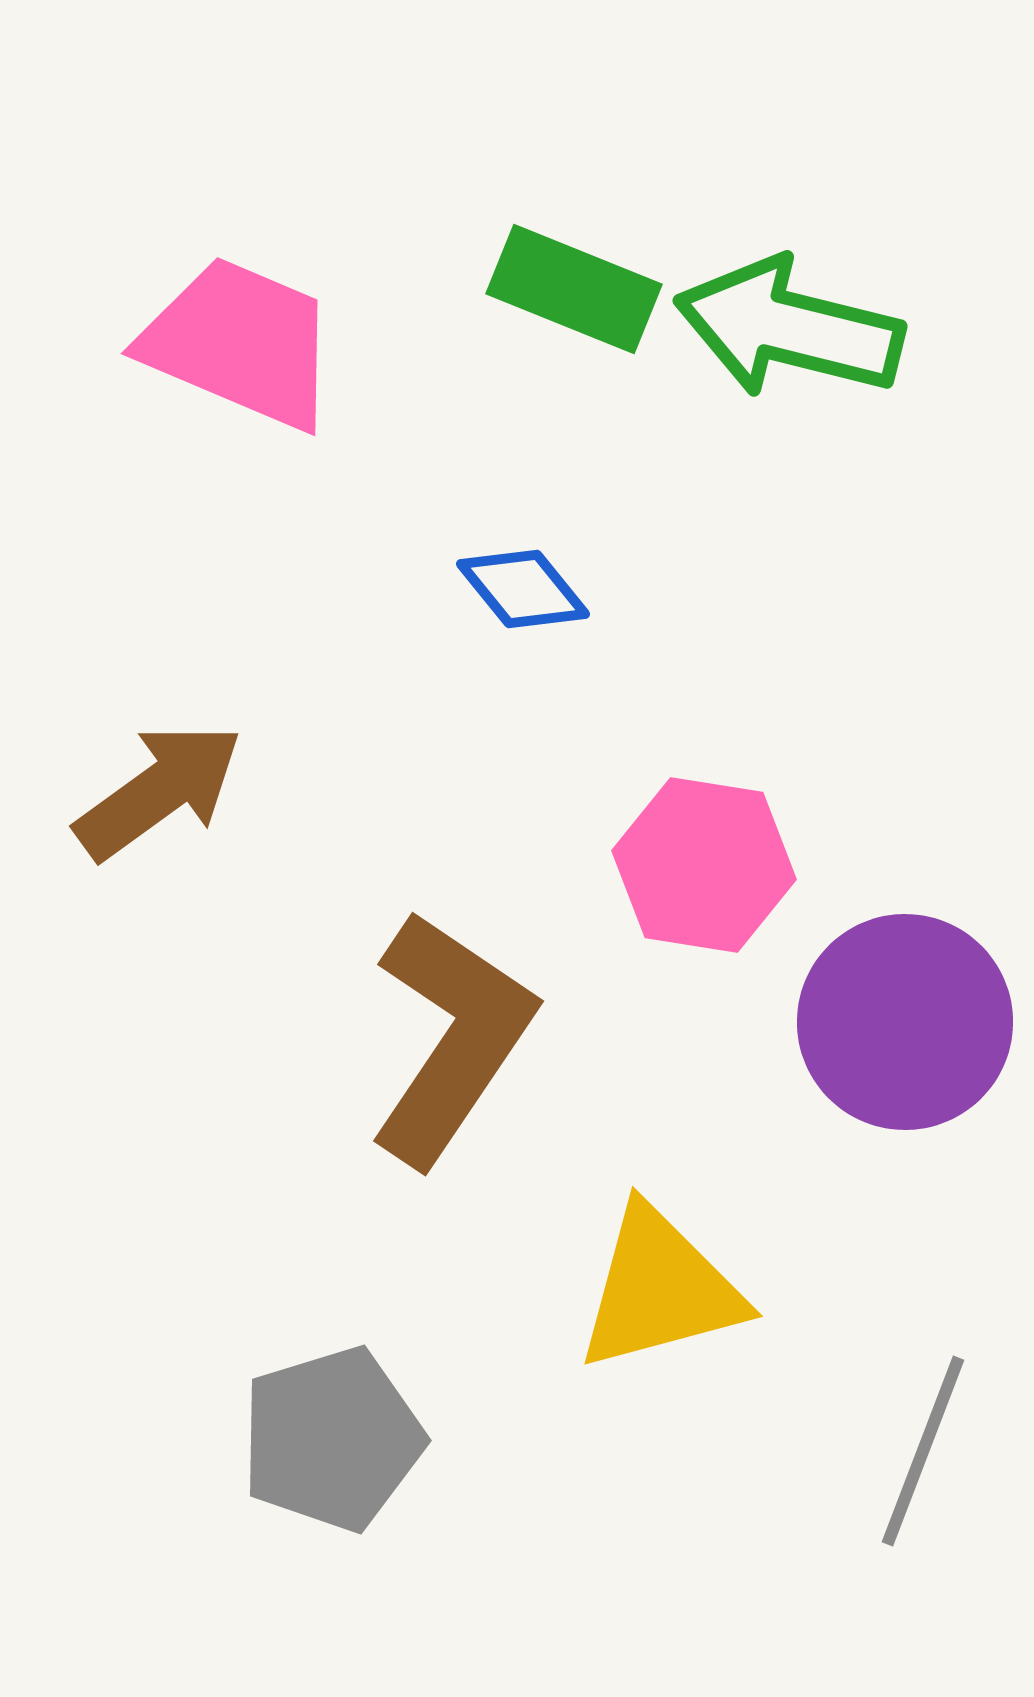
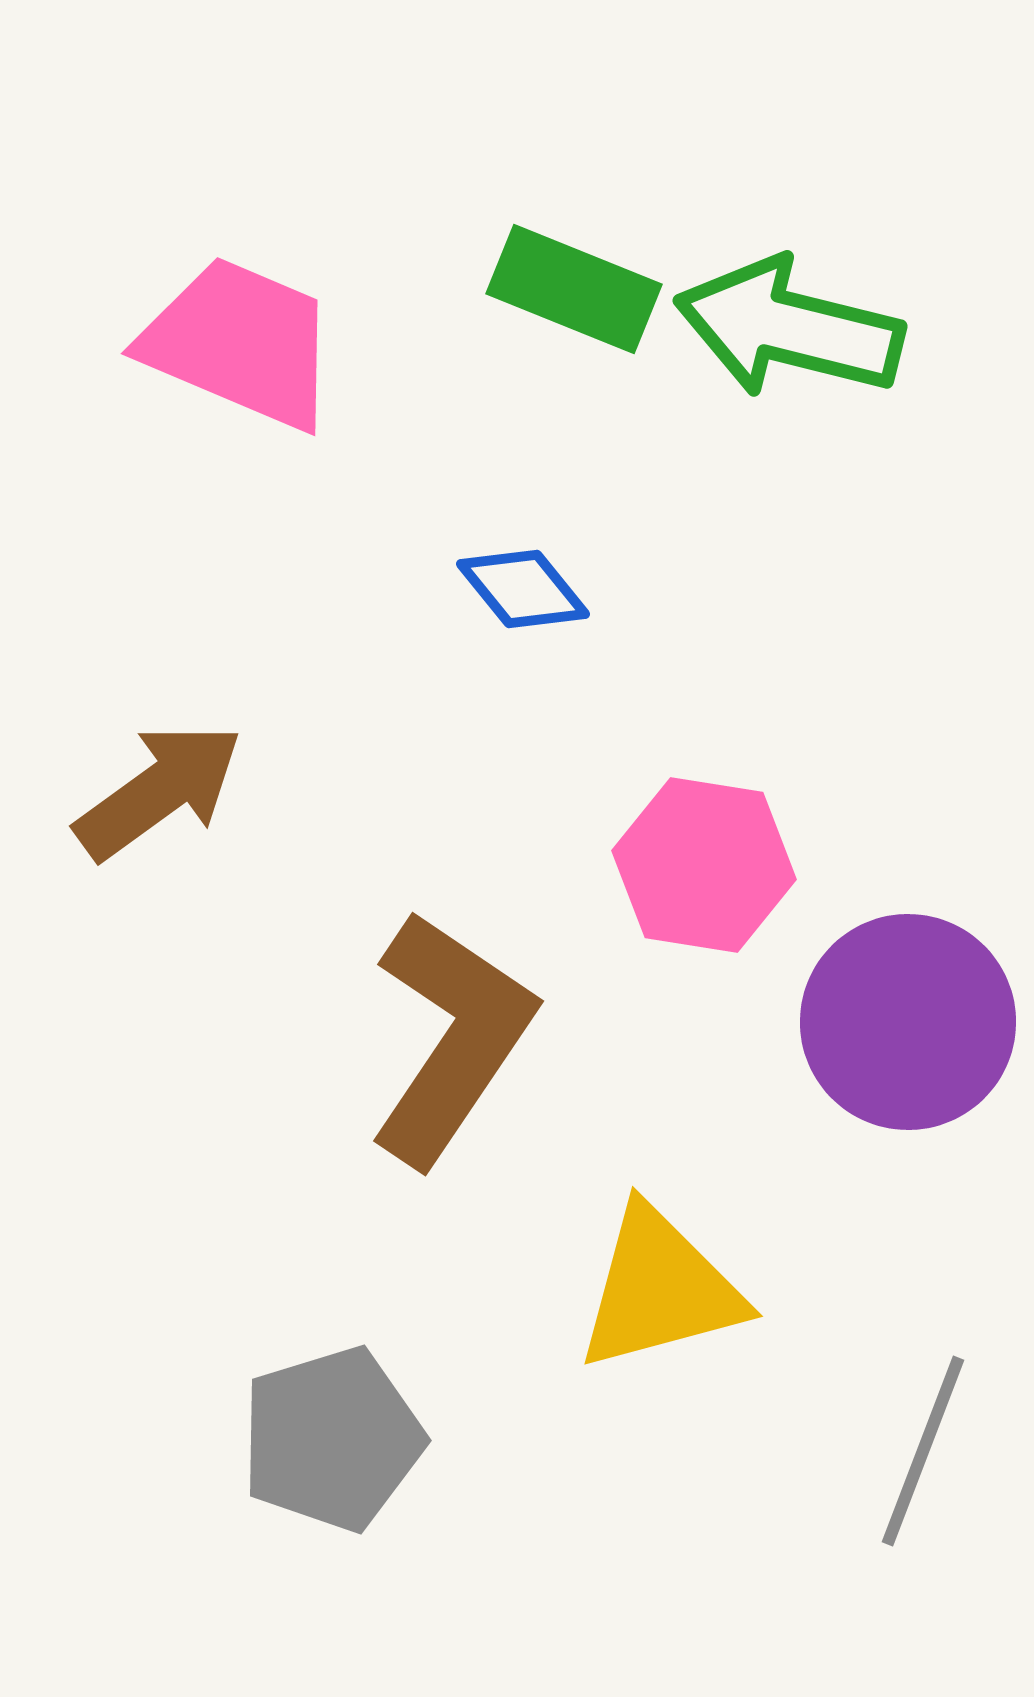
purple circle: moved 3 px right
